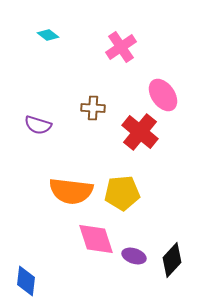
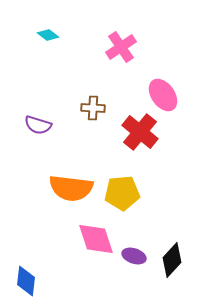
orange semicircle: moved 3 px up
